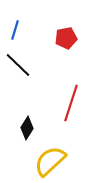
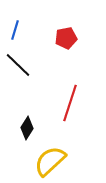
red line: moved 1 px left
